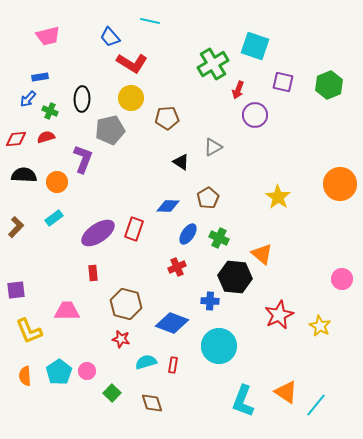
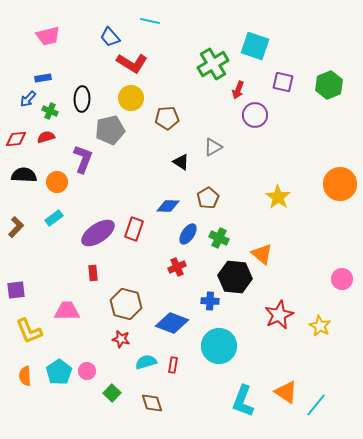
blue rectangle at (40, 77): moved 3 px right, 1 px down
